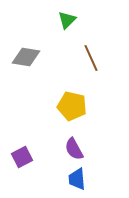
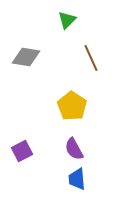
yellow pentagon: rotated 20 degrees clockwise
purple square: moved 6 px up
